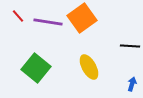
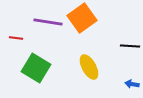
red line: moved 2 px left, 22 px down; rotated 40 degrees counterclockwise
green square: rotated 8 degrees counterclockwise
blue arrow: rotated 96 degrees counterclockwise
